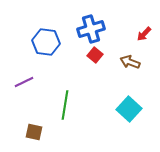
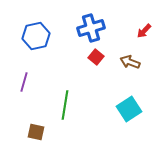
blue cross: moved 1 px up
red arrow: moved 3 px up
blue hexagon: moved 10 px left, 6 px up; rotated 20 degrees counterclockwise
red square: moved 1 px right, 2 px down
purple line: rotated 48 degrees counterclockwise
cyan square: rotated 15 degrees clockwise
brown square: moved 2 px right
